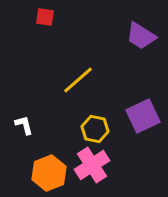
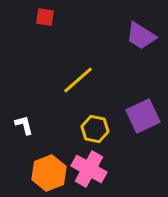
pink cross: moved 3 px left, 4 px down; rotated 28 degrees counterclockwise
